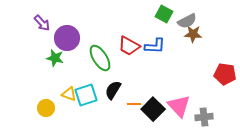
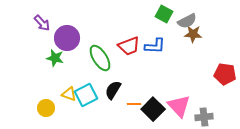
red trapezoid: rotated 50 degrees counterclockwise
cyan square: rotated 10 degrees counterclockwise
